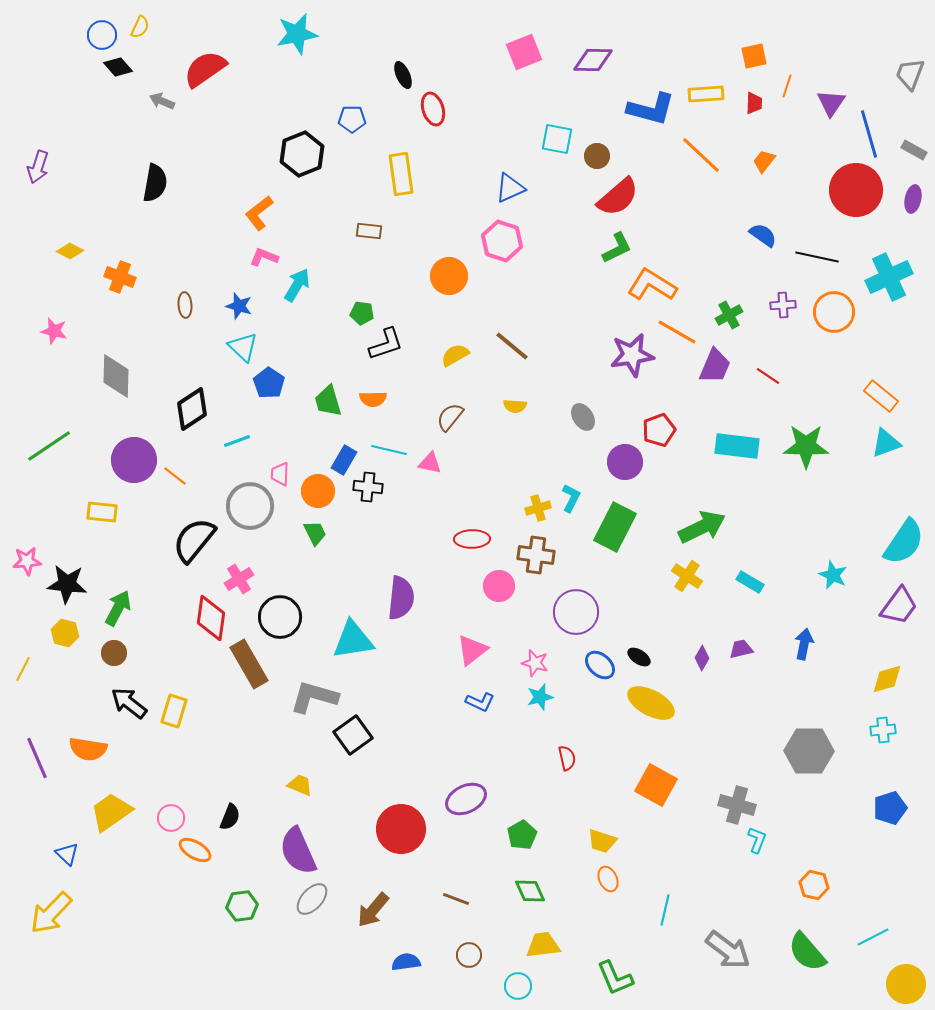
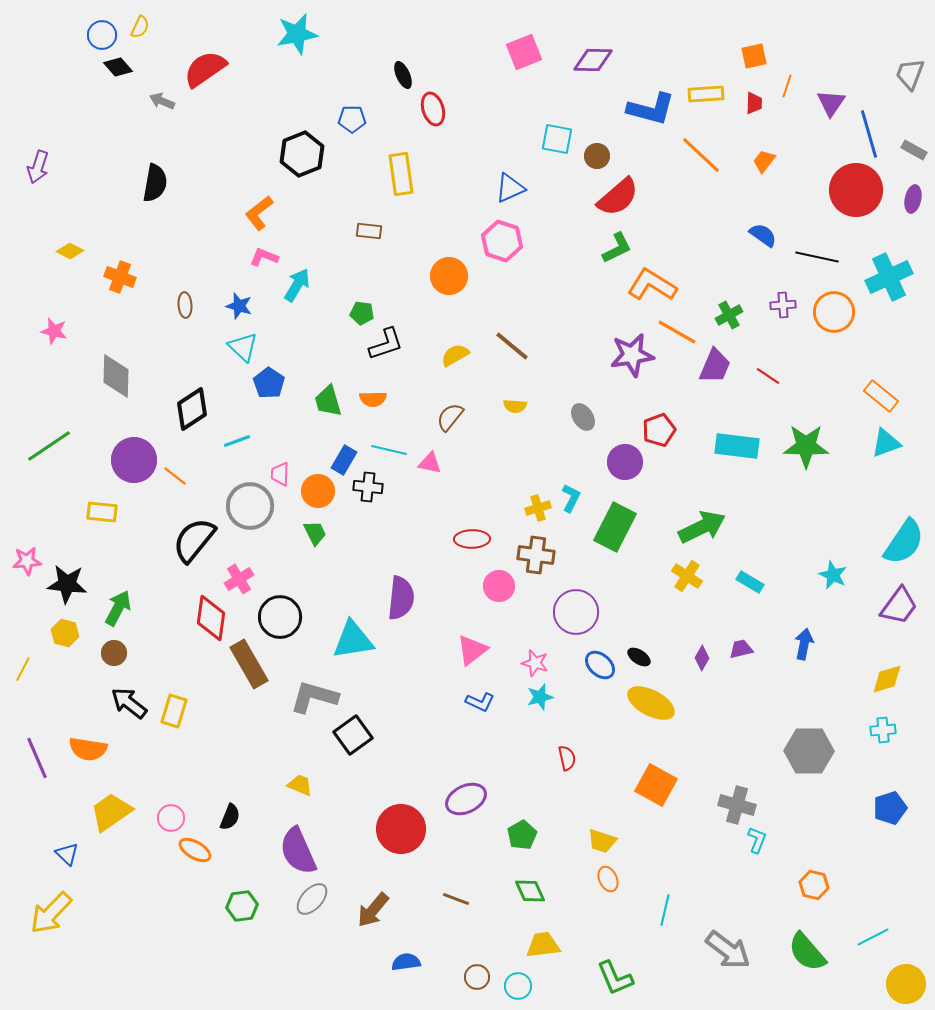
brown circle at (469, 955): moved 8 px right, 22 px down
